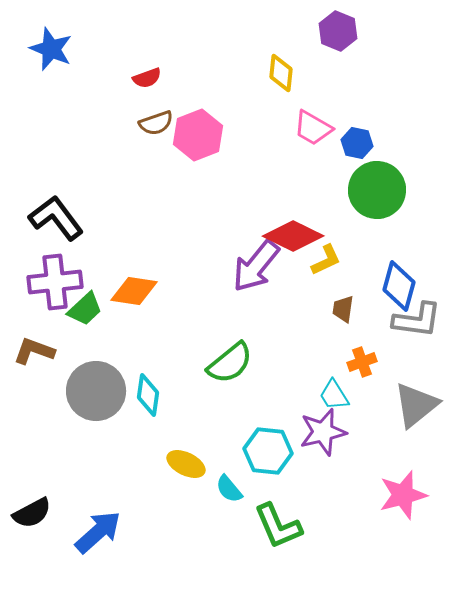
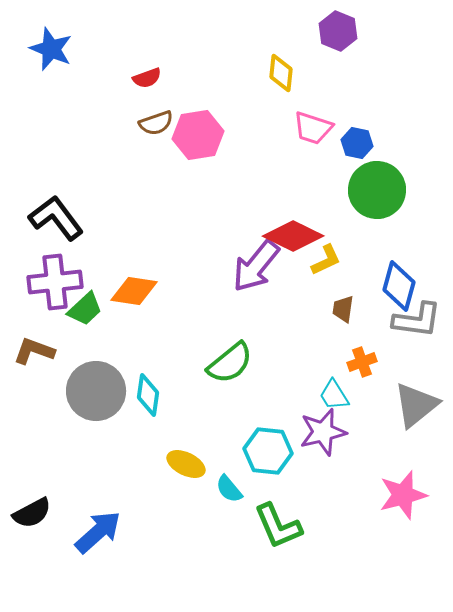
pink trapezoid: rotated 12 degrees counterclockwise
pink hexagon: rotated 12 degrees clockwise
